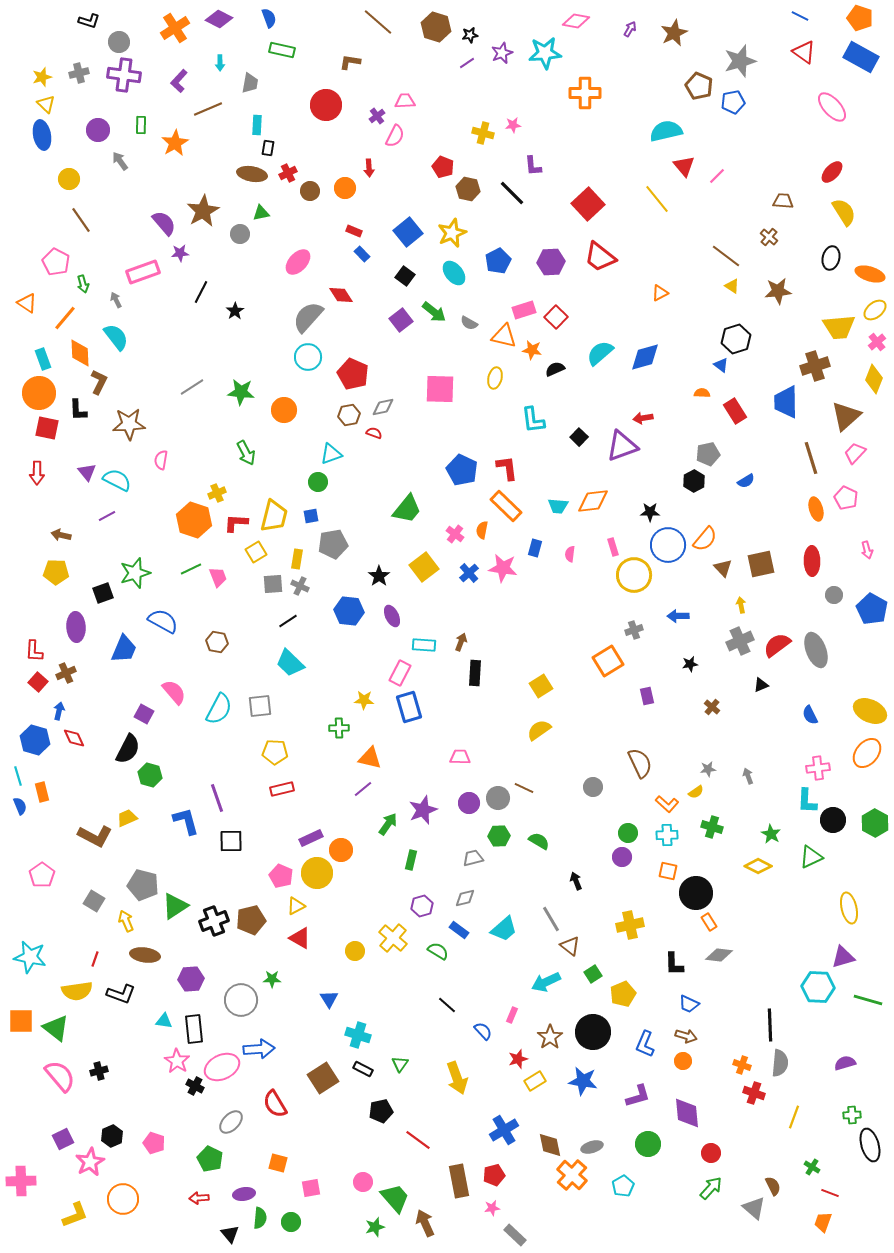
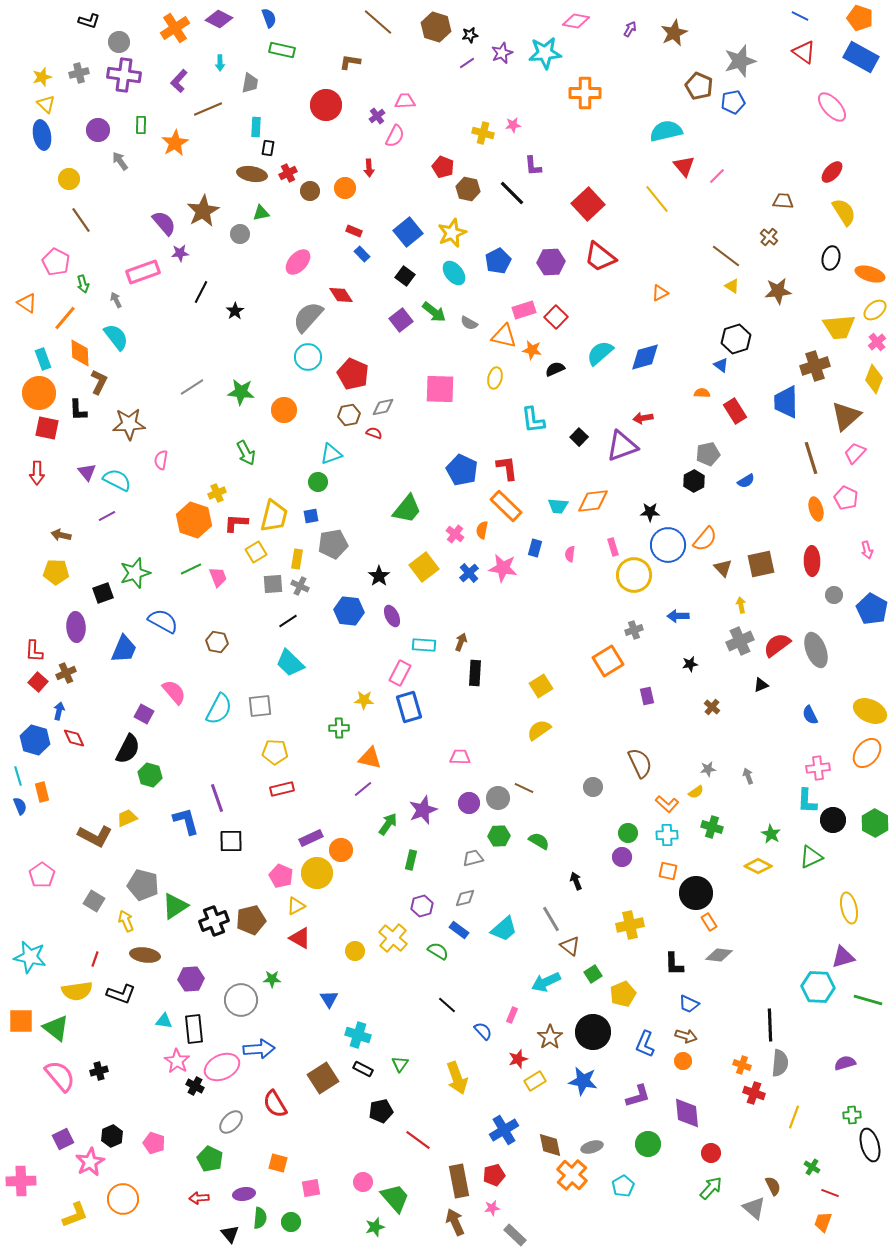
cyan rectangle at (257, 125): moved 1 px left, 2 px down
brown arrow at (425, 1223): moved 30 px right, 1 px up
